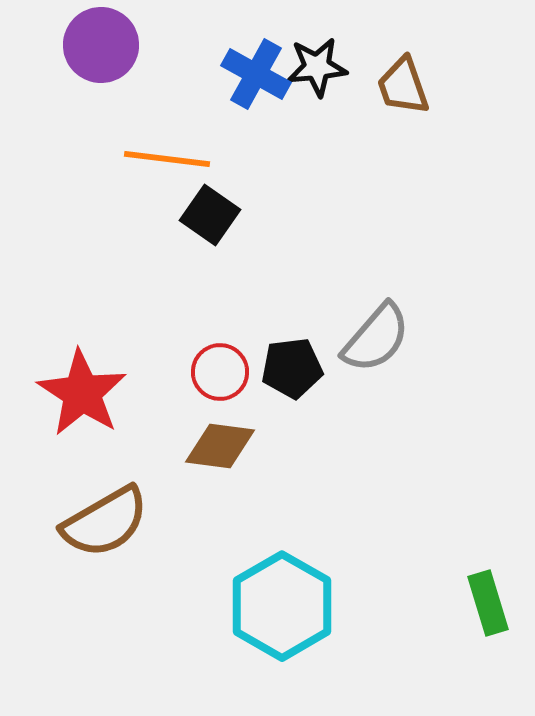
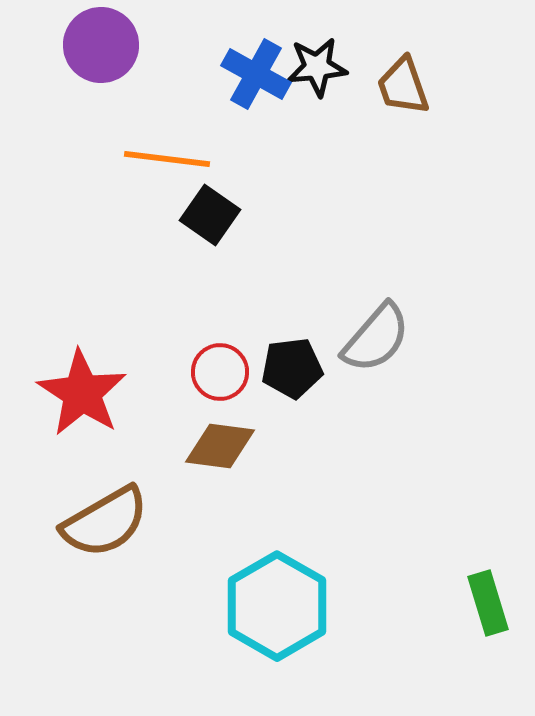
cyan hexagon: moved 5 px left
